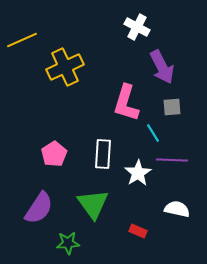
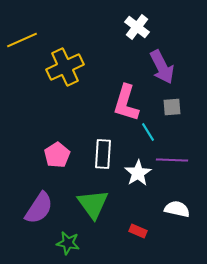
white cross: rotated 10 degrees clockwise
cyan line: moved 5 px left, 1 px up
pink pentagon: moved 3 px right, 1 px down
green star: rotated 15 degrees clockwise
